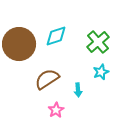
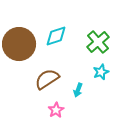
cyan arrow: rotated 24 degrees clockwise
